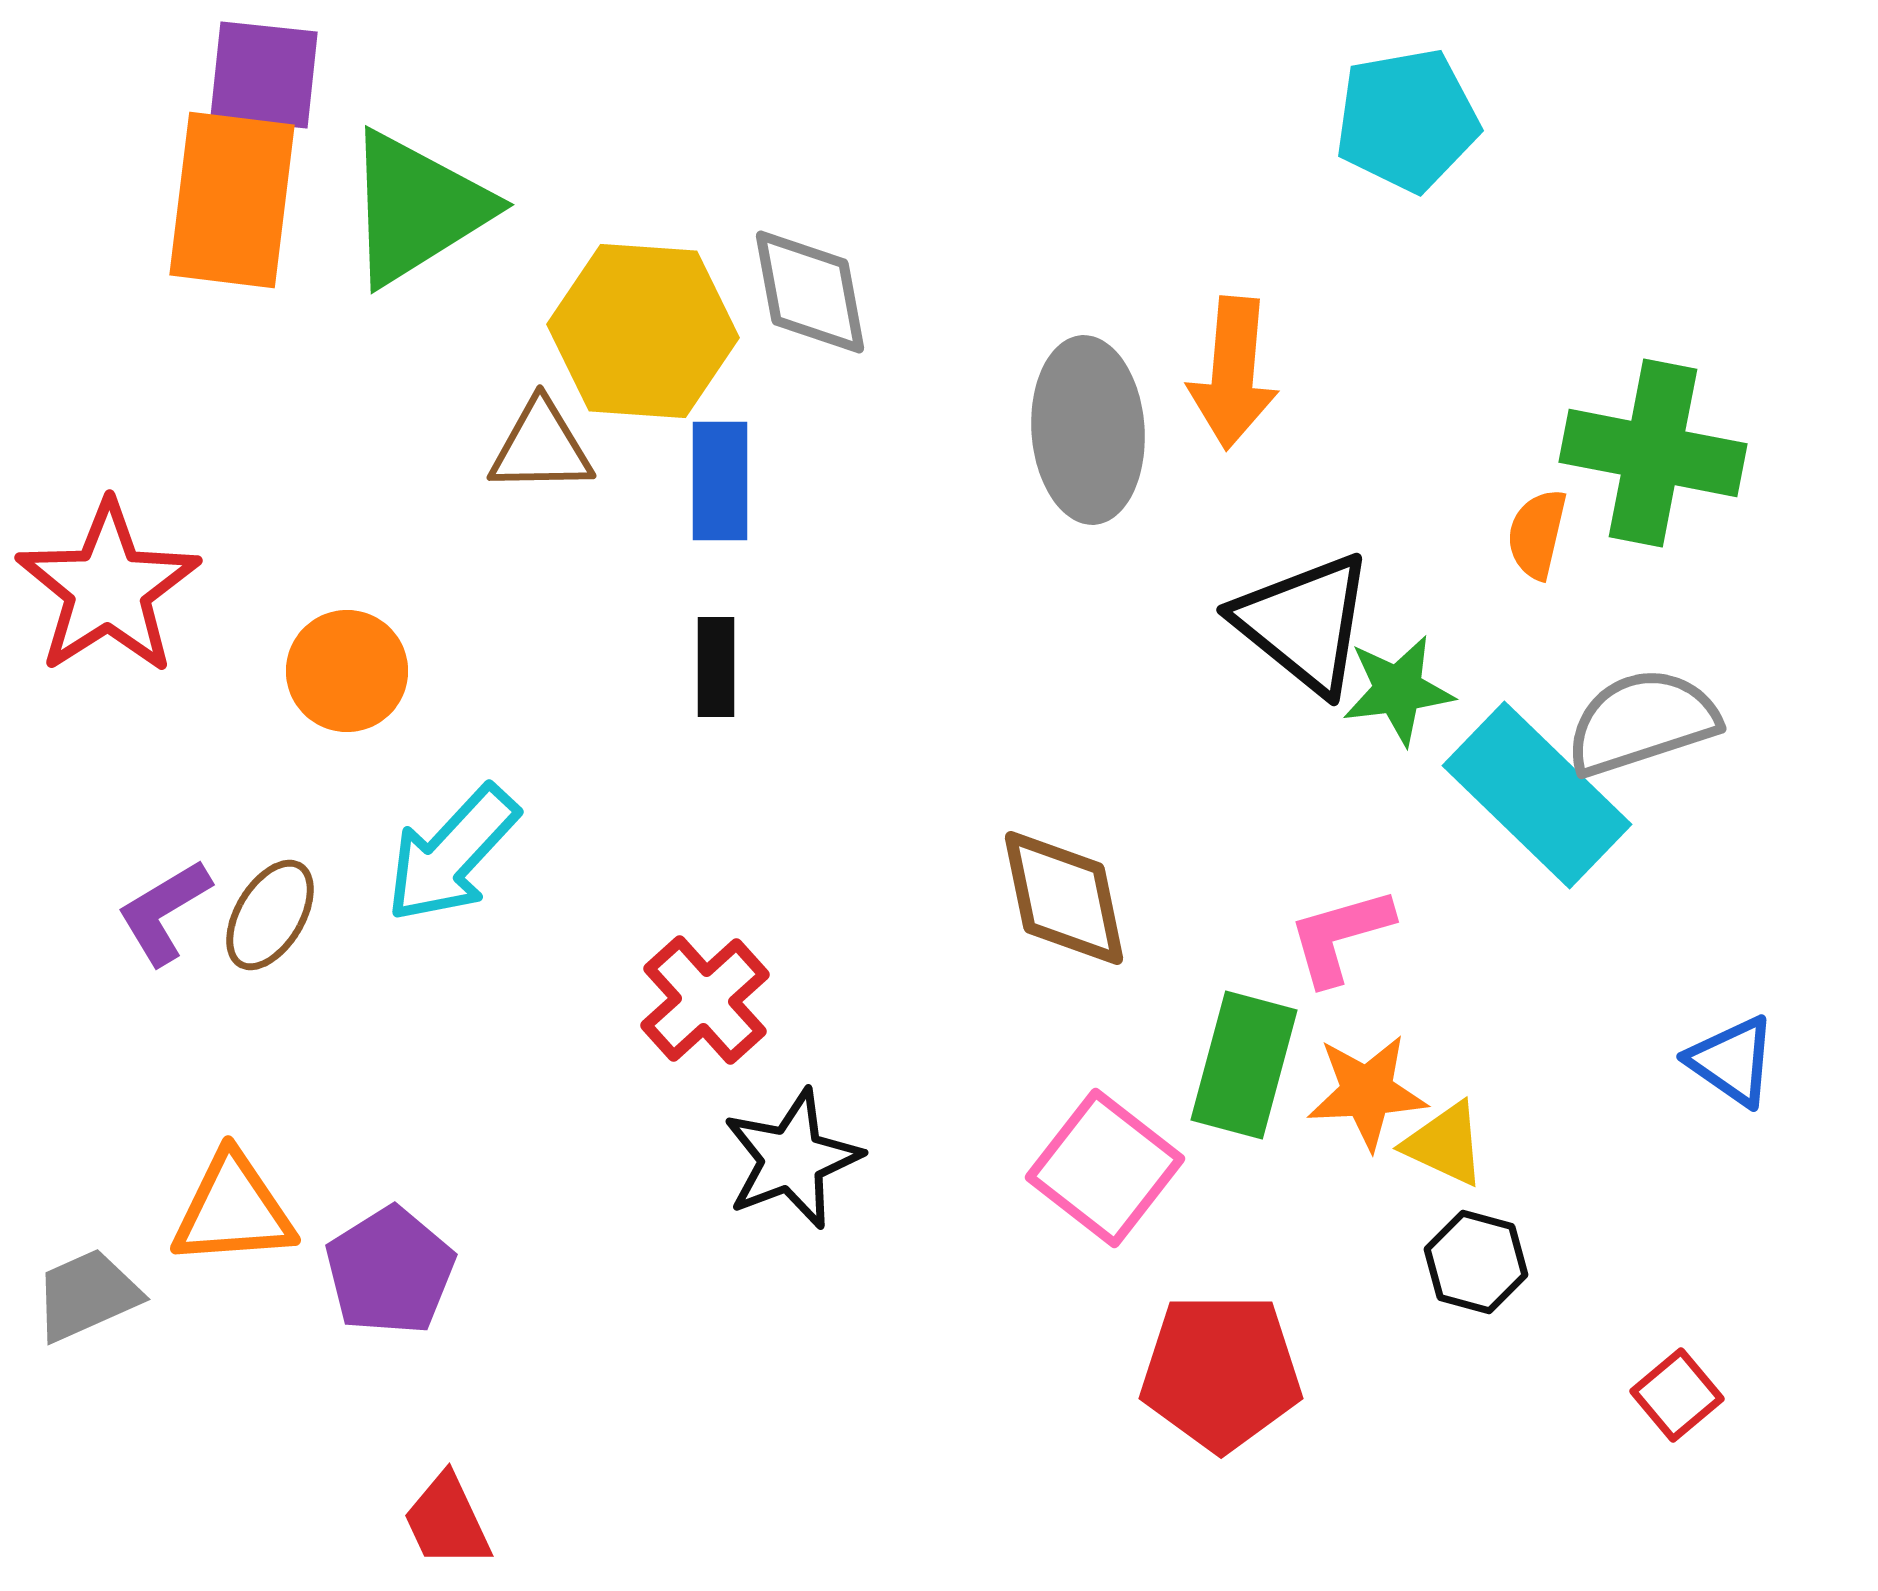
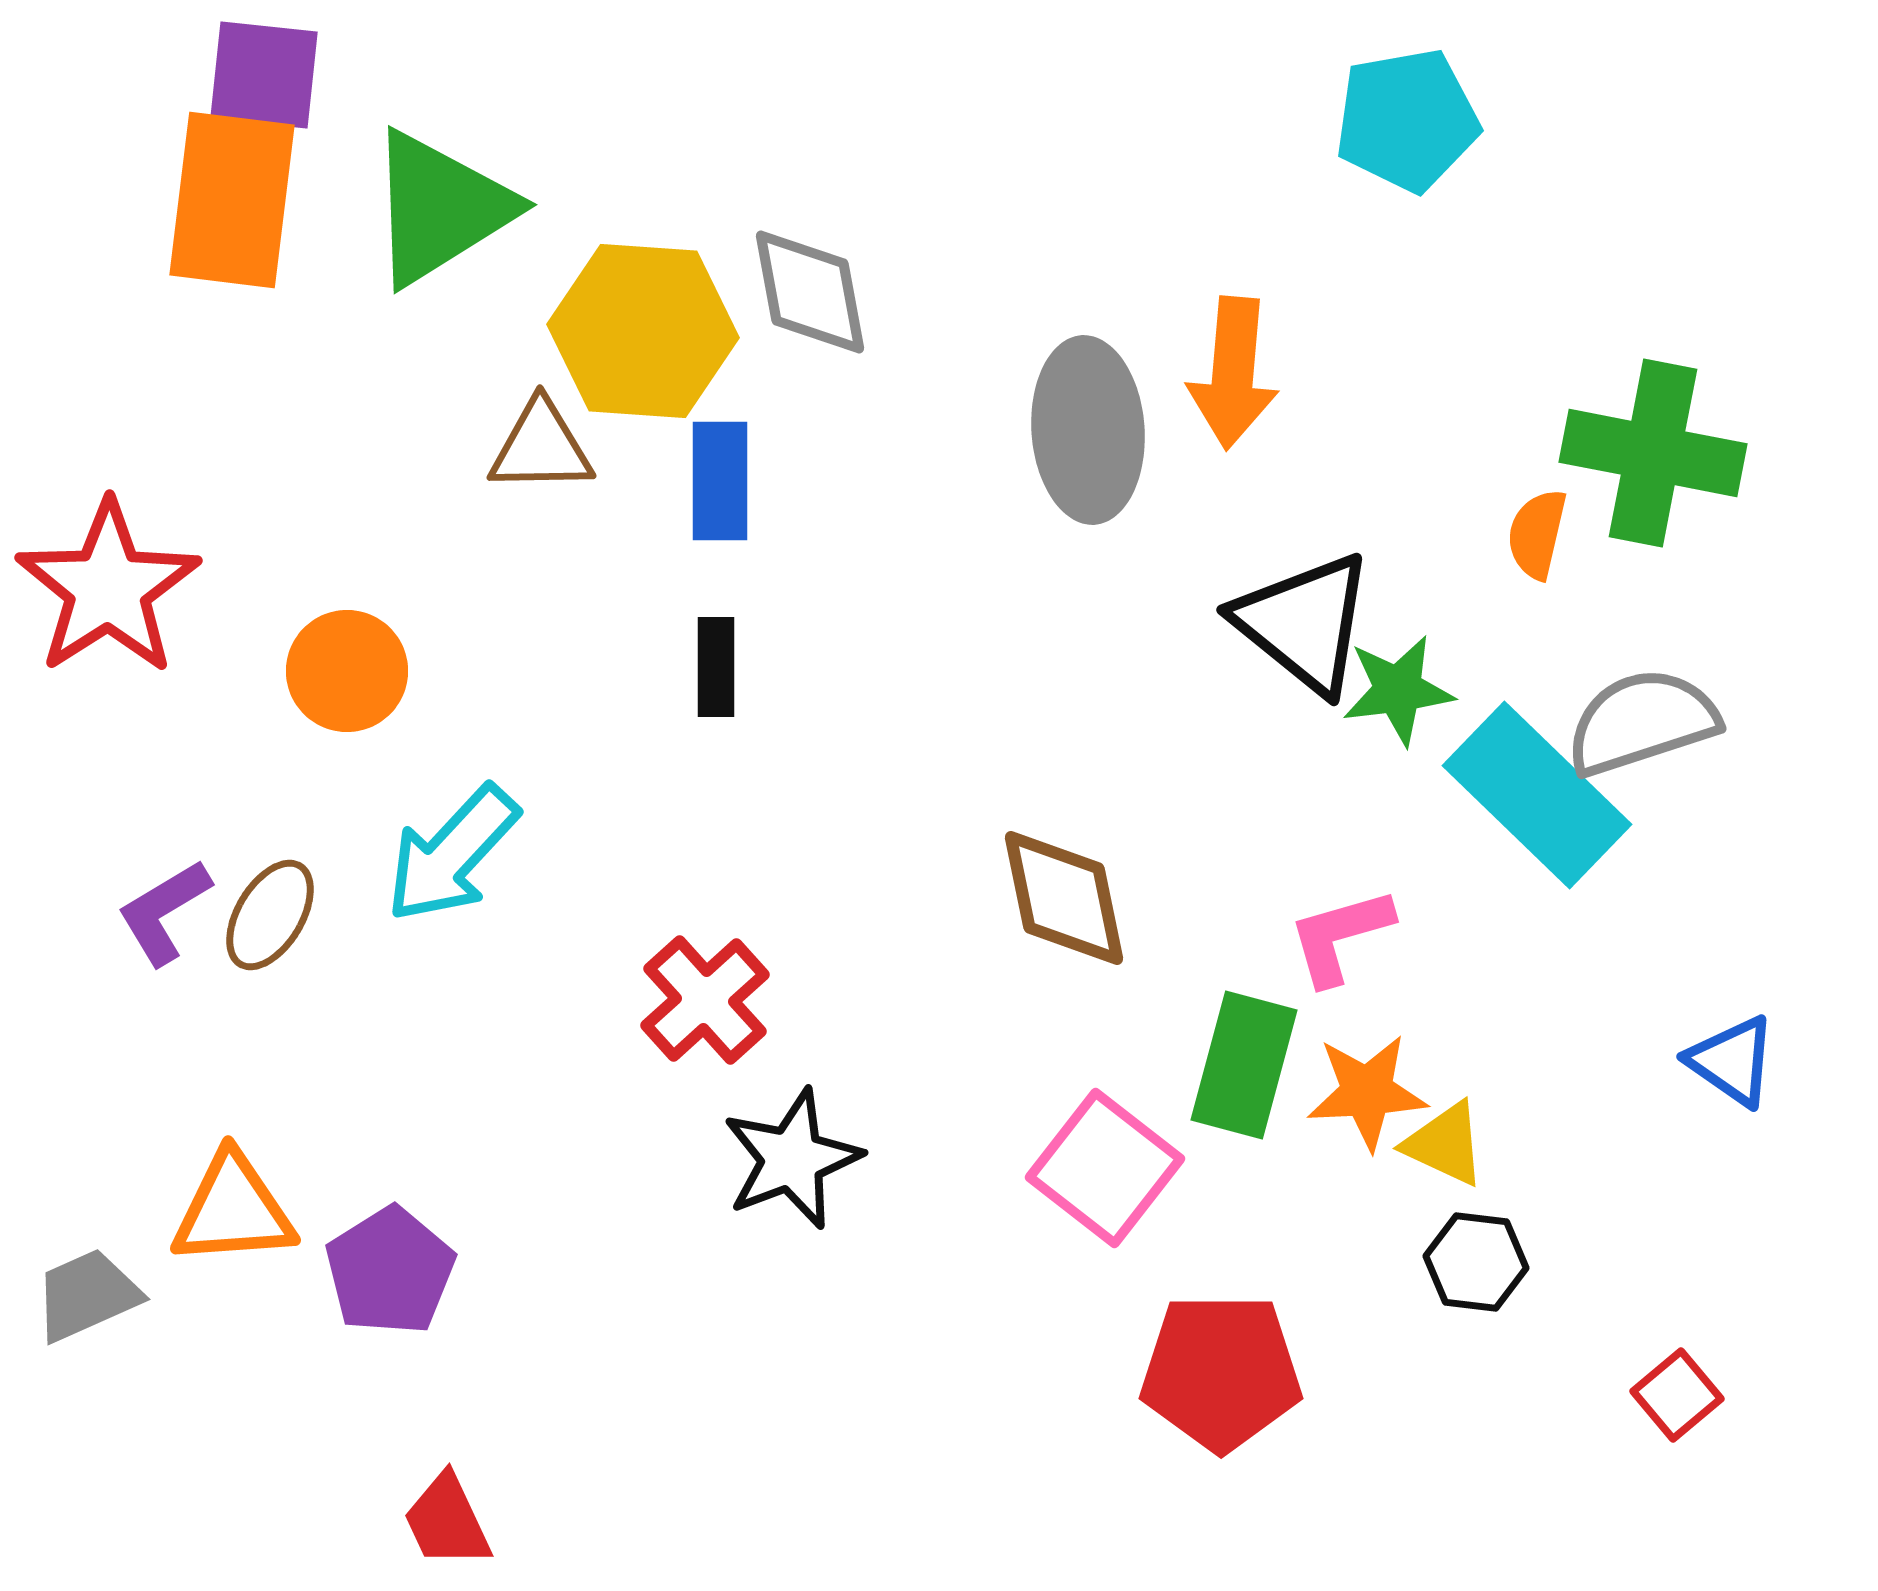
green triangle: moved 23 px right
black hexagon: rotated 8 degrees counterclockwise
